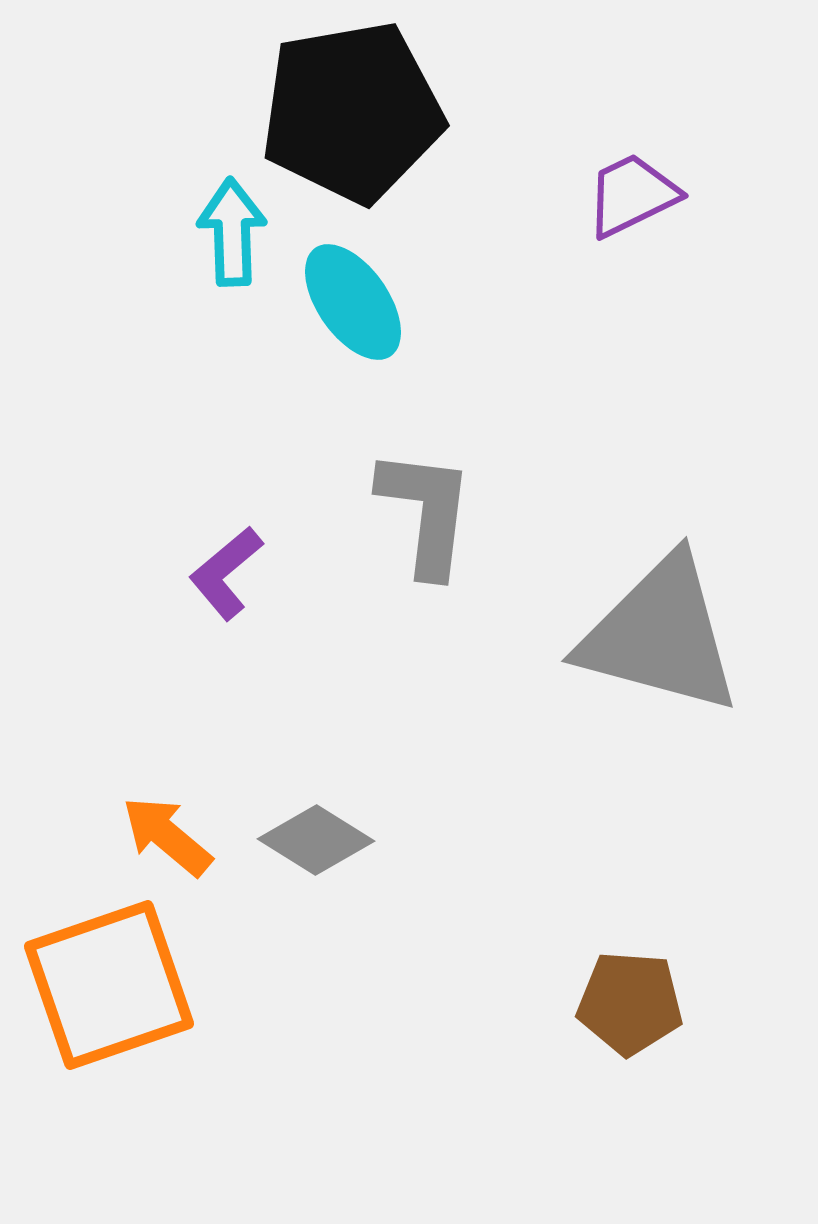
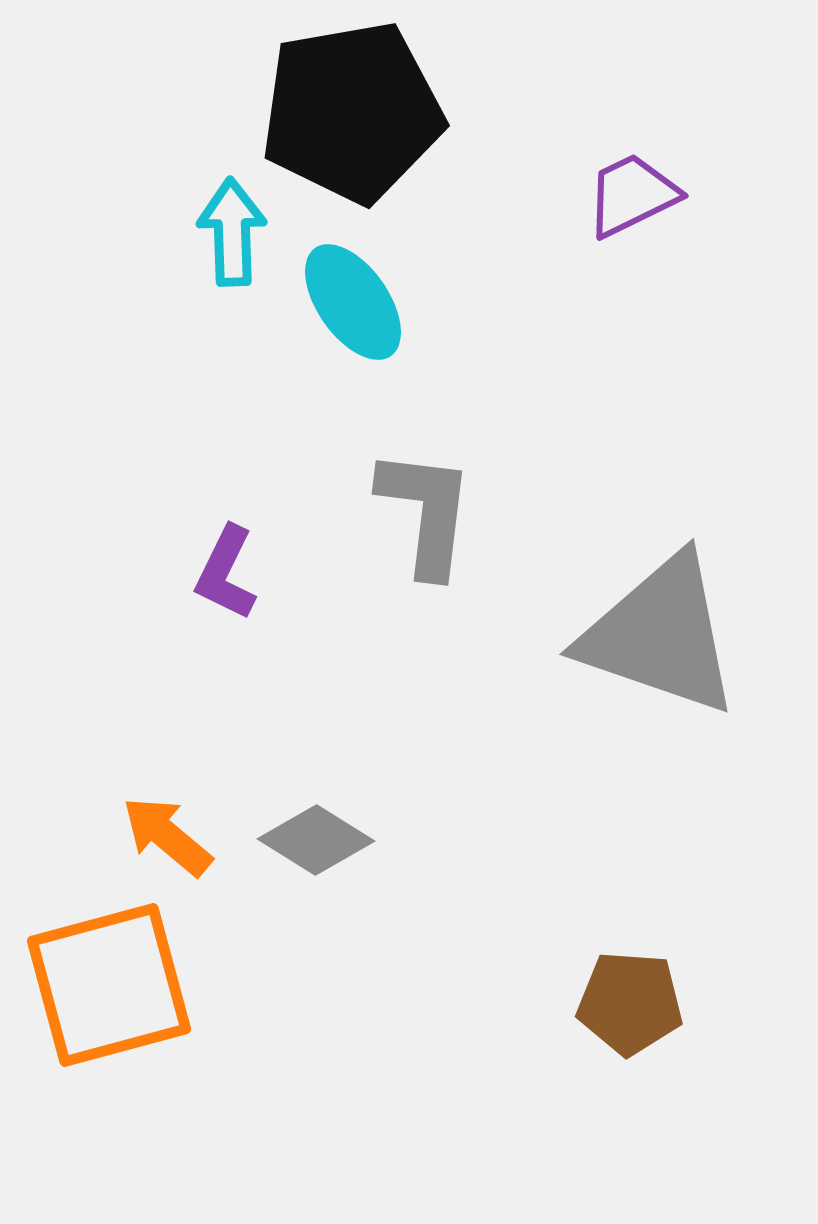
purple L-shape: rotated 24 degrees counterclockwise
gray triangle: rotated 4 degrees clockwise
orange square: rotated 4 degrees clockwise
